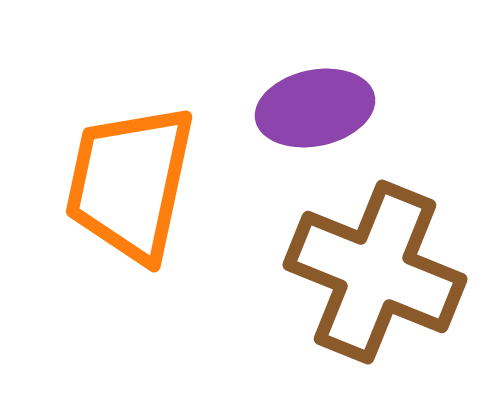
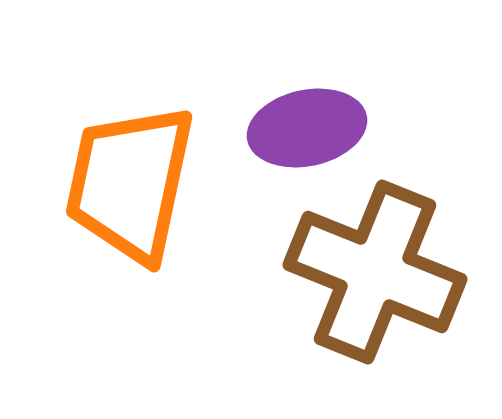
purple ellipse: moved 8 px left, 20 px down
